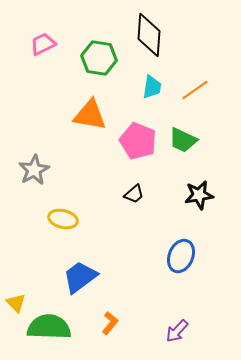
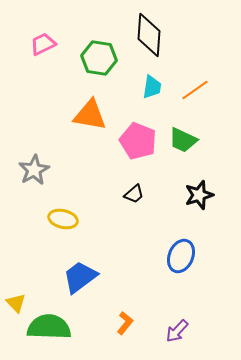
black star: rotated 8 degrees counterclockwise
orange L-shape: moved 15 px right
